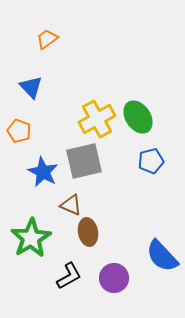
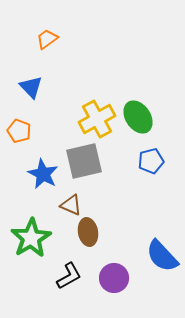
blue star: moved 2 px down
